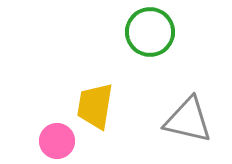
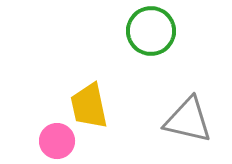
green circle: moved 1 px right, 1 px up
yellow trapezoid: moved 6 px left; rotated 21 degrees counterclockwise
